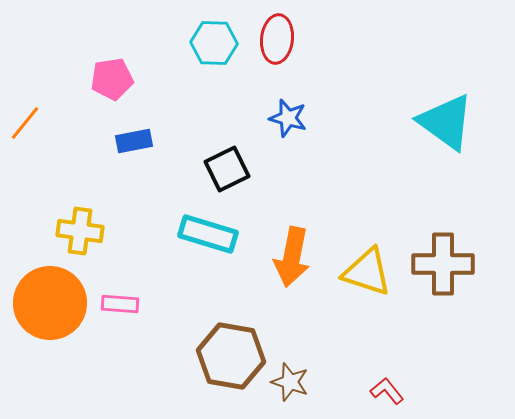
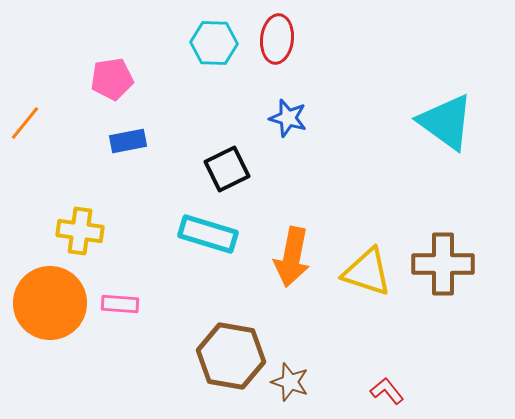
blue rectangle: moved 6 px left
